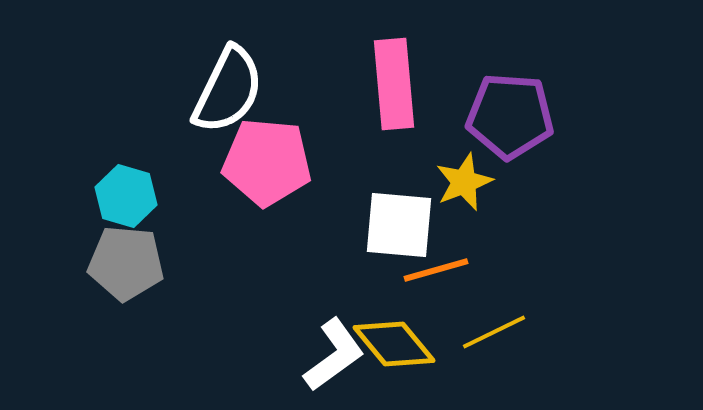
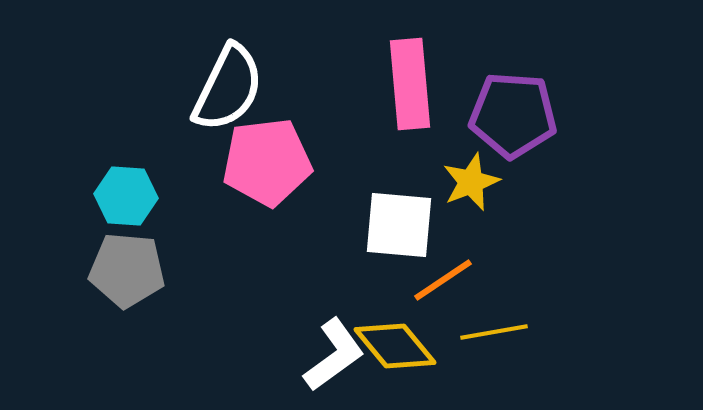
pink rectangle: moved 16 px right
white semicircle: moved 2 px up
purple pentagon: moved 3 px right, 1 px up
pink pentagon: rotated 12 degrees counterclockwise
yellow star: moved 7 px right
cyan hexagon: rotated 12 degrees counterclockwise
gray pentagon: moved 1 px right, 7 px down
orange line: moved 7 px right, 10 px down; rotated 18 degrees counterclockwise
yellow line: rotated 16 degrees clockwise
yellow diamond: moved 1 px right, 2 px down
